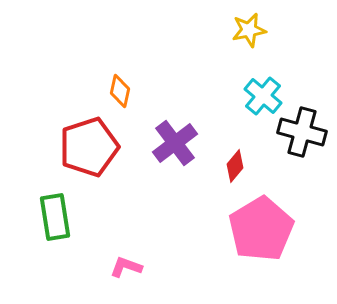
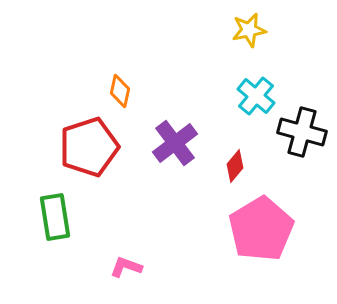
cyan cross: moved 7 px left
